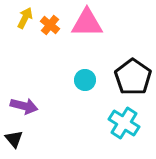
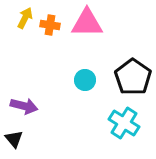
orange cross: rotated 30 degrees counterclockwise
